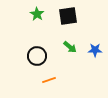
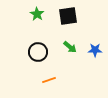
black circle: moved 1 px right, 4 px up
